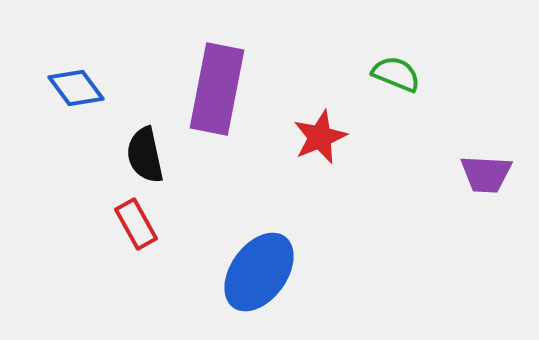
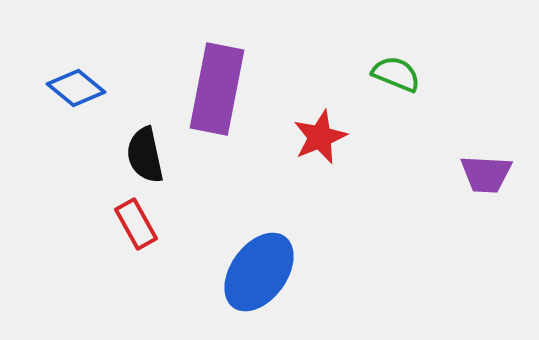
blue diamond: rotated 14 degrees counterclockwise
